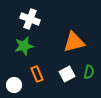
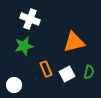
orange rectangle: moved 9 px right, 5 px up
